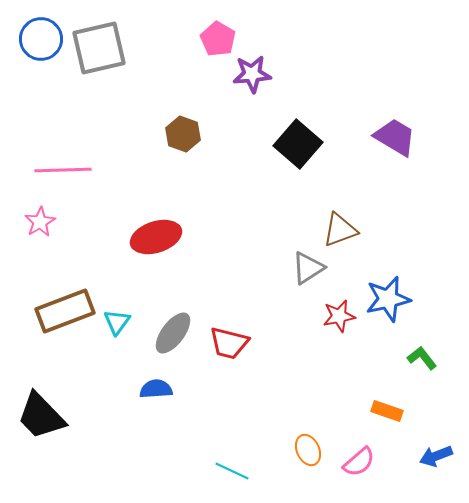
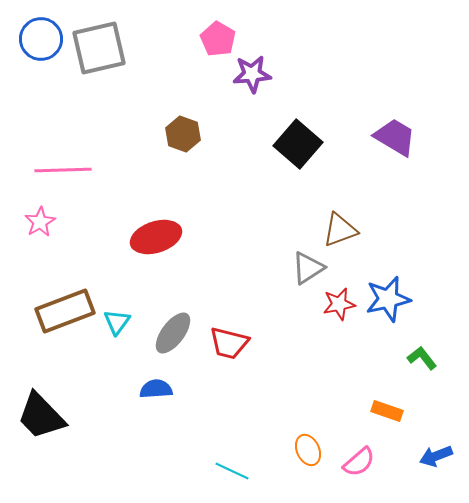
red star: moved 12 px up
